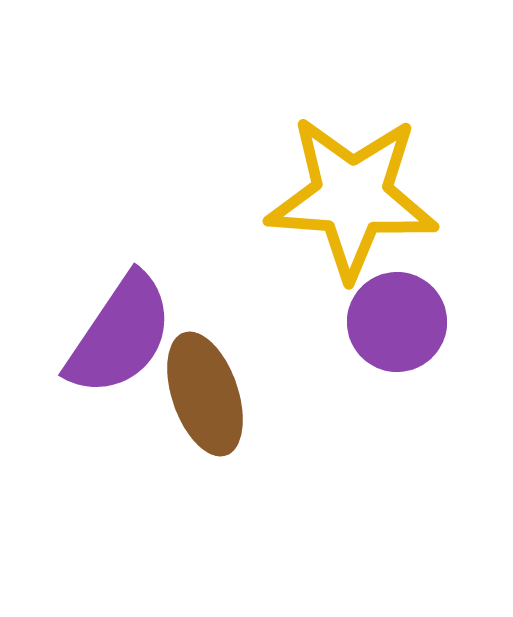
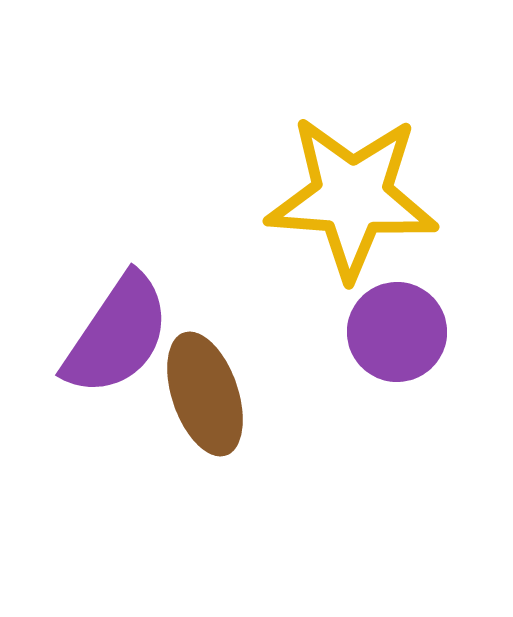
purple circle: moved 10 px down
purple semicircle: moved 3 px left
